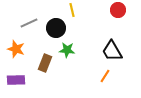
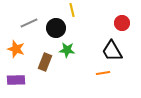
red circle: moved 4 px right, 13 px down
brown rectangle: moved 1 px up
orange line: moved 2 px left, 3 px up; rotated 48 degrees clockwise
